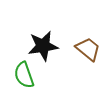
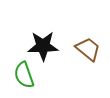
black star: rotated 8 degrees clockwise
